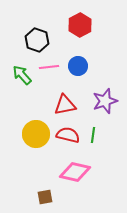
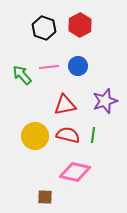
black hexagon: moved 7 px right, 12 px up
yellow circle: moved 1 px left, 2 px down
brown square: rotated 14 degrees clockwise
